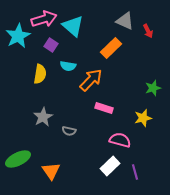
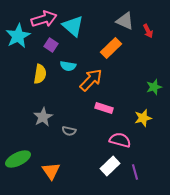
green star: moved 1 px right, 1 px up
